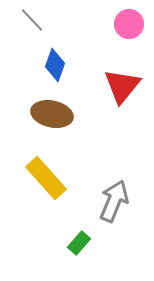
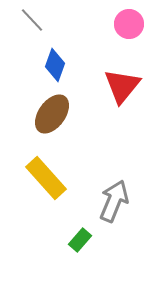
brown ellipse: rotated 66 degrees counterclockwise
green rectangle: moved 1 px right, 3 px up
